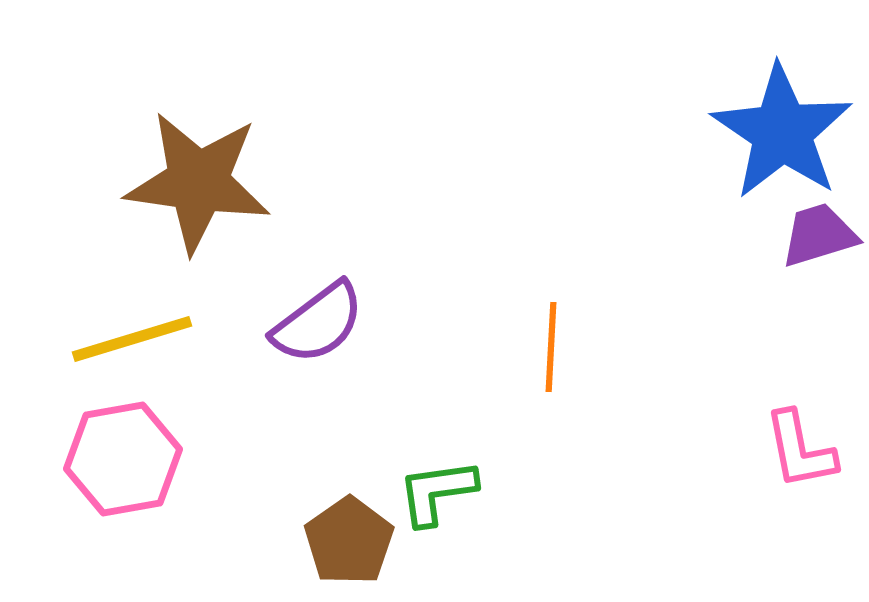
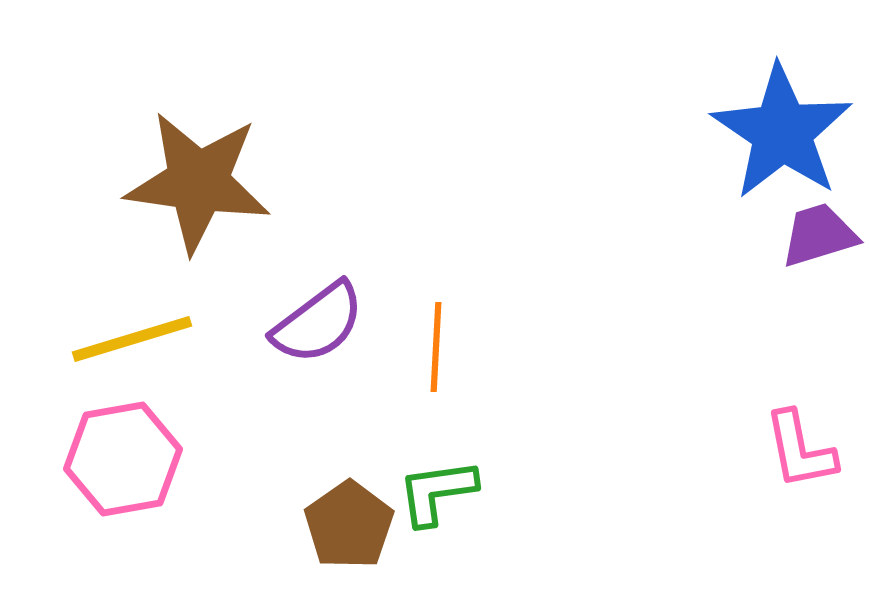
orange line: moved 115 px left
brown pentagon: moved 16 px up
